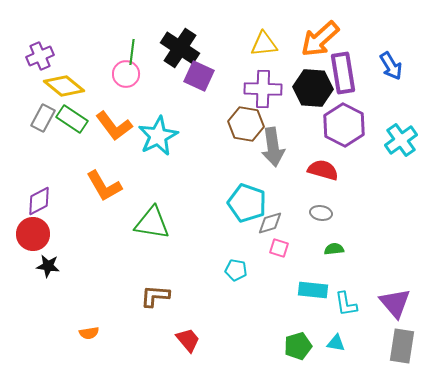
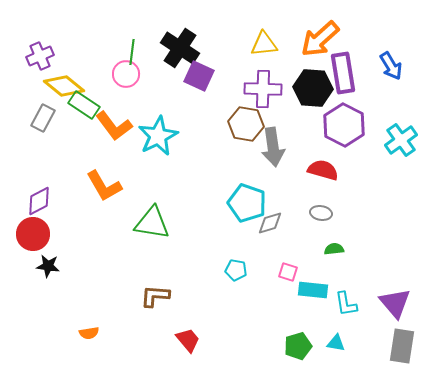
green rectangle at (72, 119): moved 12 px right, 14 px up
pink square at (279, 248): moved 9 px right, 24 px down
